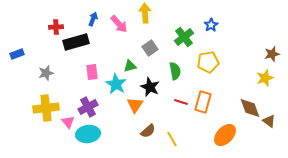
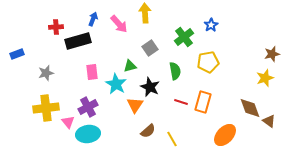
black rectangle: moved 2 px right, 1 px up
